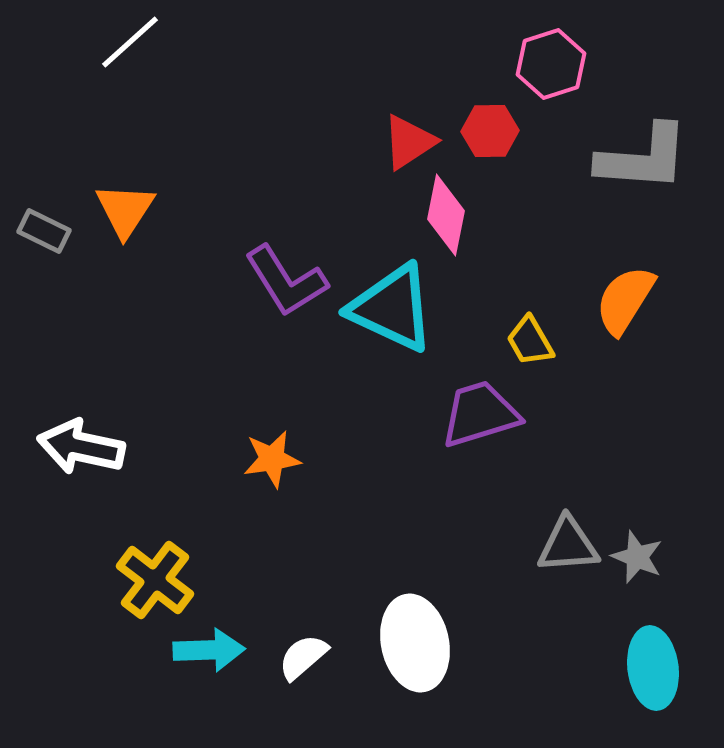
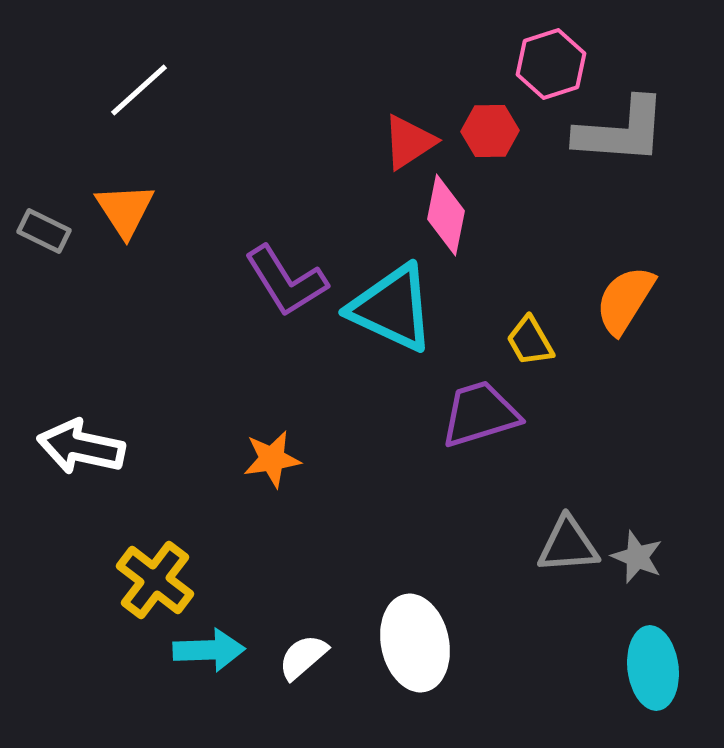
white line: moved 9 px right, 48 px down
gray L-shape: moved 22 px left, 27 px up
orange triangle: rotated 6 degrees counterclockwise
